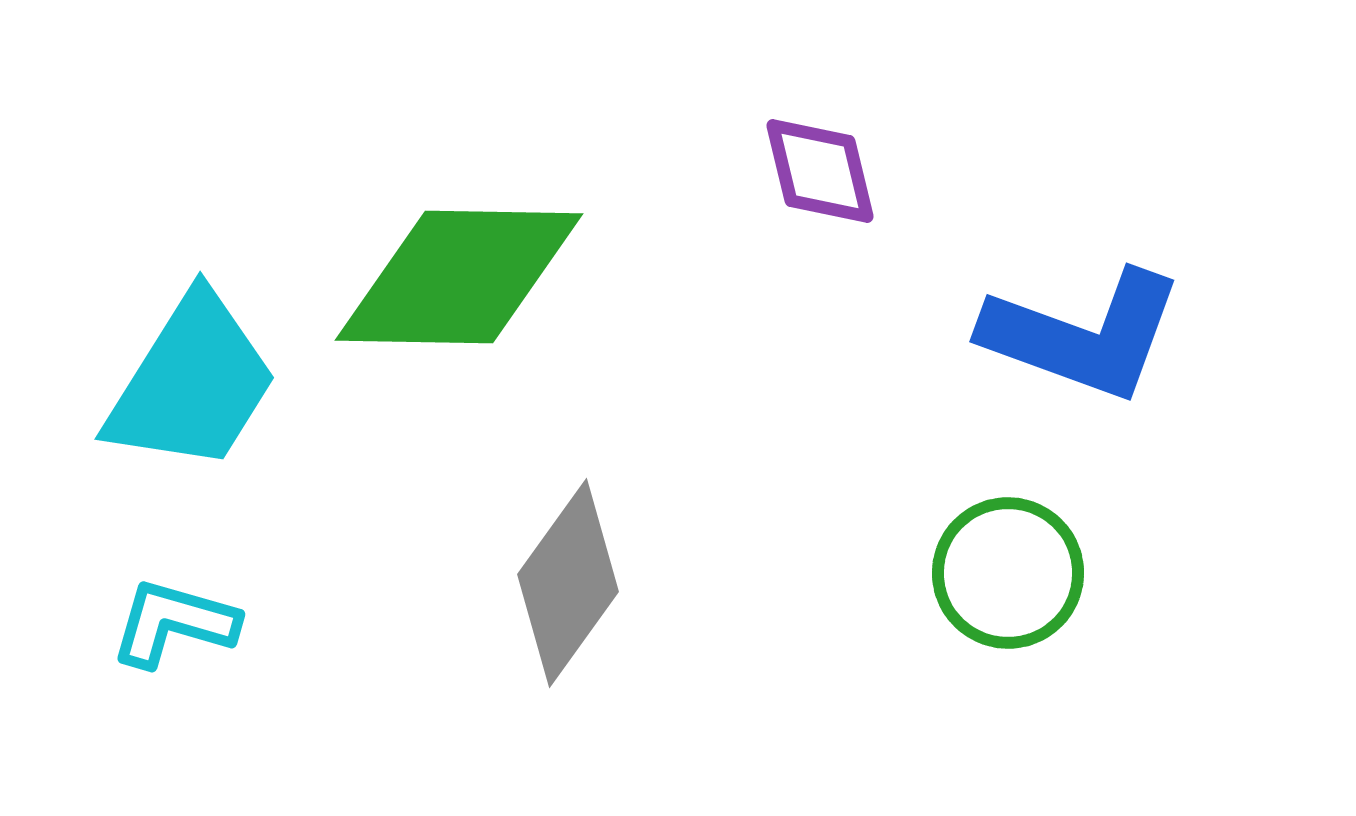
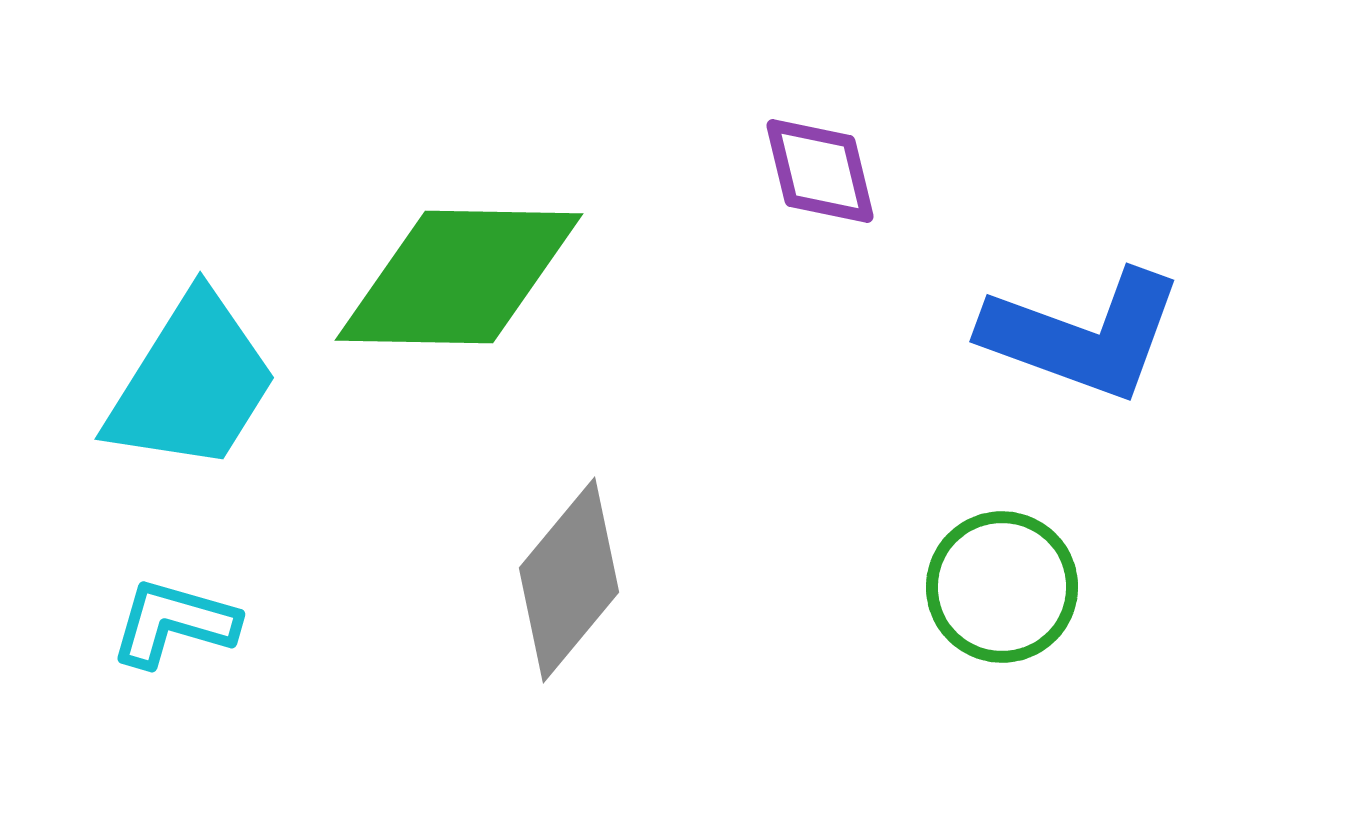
green circle: moved 6 px left, 14 px down
gray diamond: moved 1 px right, 3 px up; rotated 4 degrees clockwise
